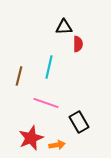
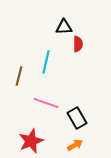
cyan line: moved 3 px left, 5 px up
black rectangle: moved 2 px left, 4 px up
red star: moved 3 px down
orange arrow: moved 18 px right; rotated 21 degrees counterclockwise
